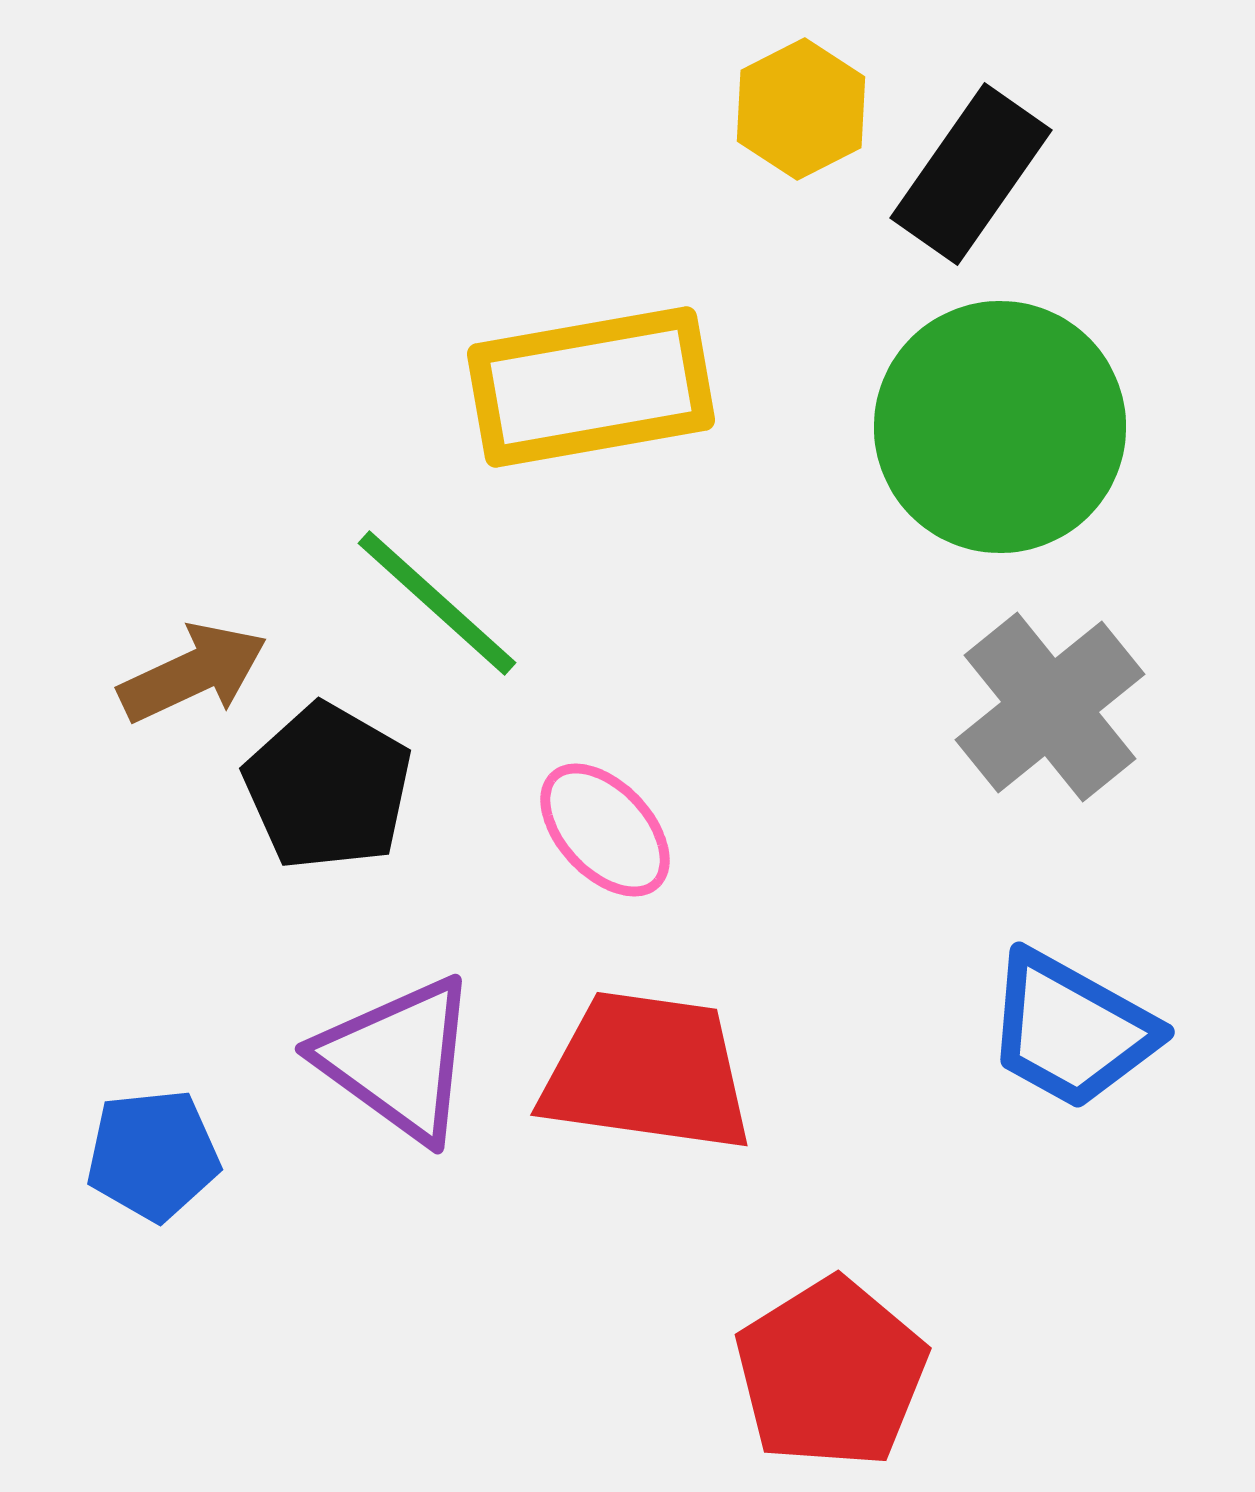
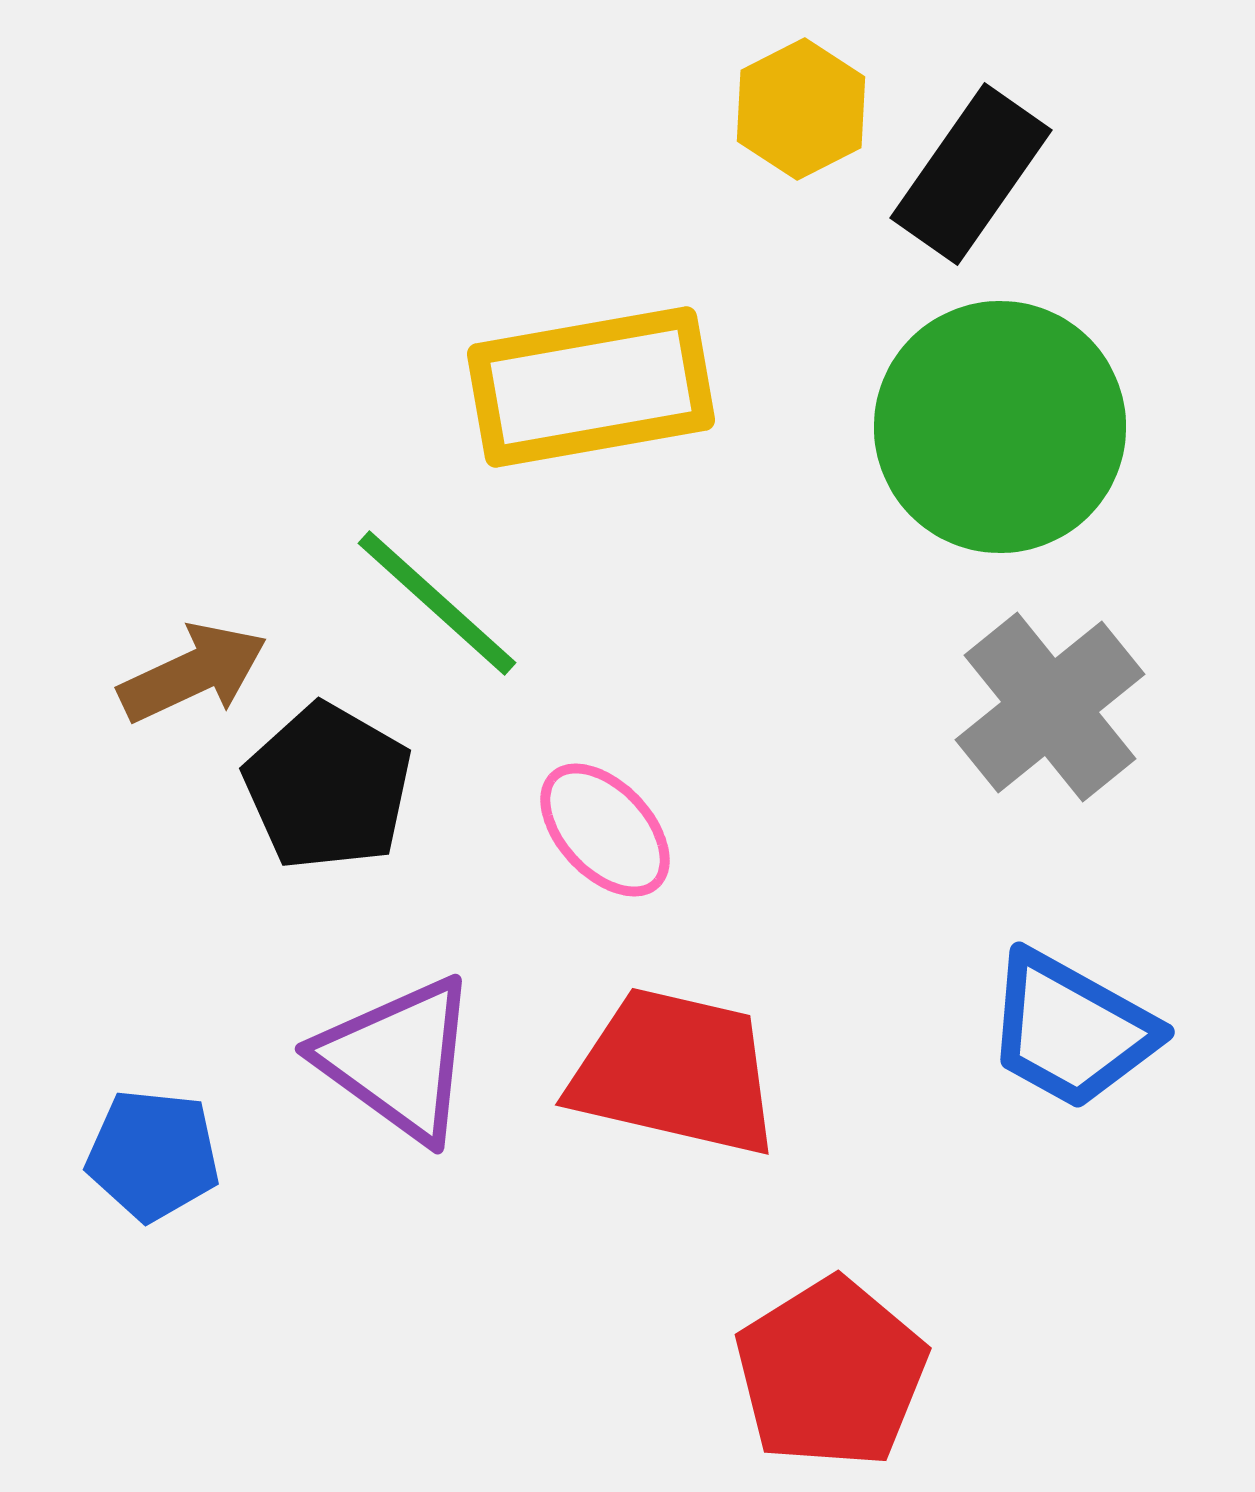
red trapezoid: moved 28 px right; rotated 5 degrees clockwise
blue pentagon: rotated 12 degrees clockwise
